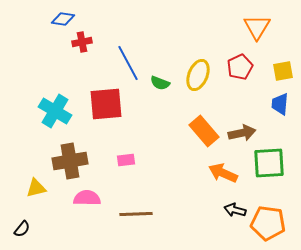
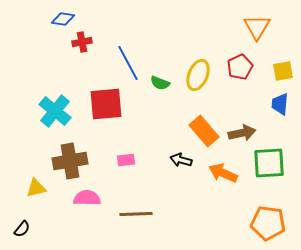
cyan cross: rotated 8 degrees clockwise
black arrow: moved 54 px left, 50 px up
